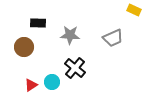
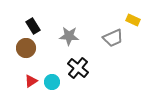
yellow rectangle: moved 1 px left, 10 px down
black rectangle: moved 5 px left, 3 px down; rotated 56 degrees clockwise
gray star: moved 1 px left, 1 px down
brown circle: moved 2 px right, 1 px down
black cross: moved 3 px right
red triangle: moved 4 px up
